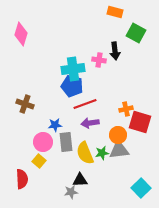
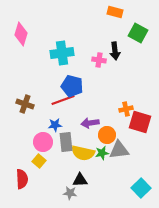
green square: moved 2 px right
cyan cross: moved 11 px left, 16 px up
red line: moved 22 px left, 4 px up
orange circle: moved 11 px left
yellow semicircle: moved 2 px left; rotated 55 degrees counterclockwise
gray star: moved 1 px left, 1 px down; rotated 16 degrees clockwise
